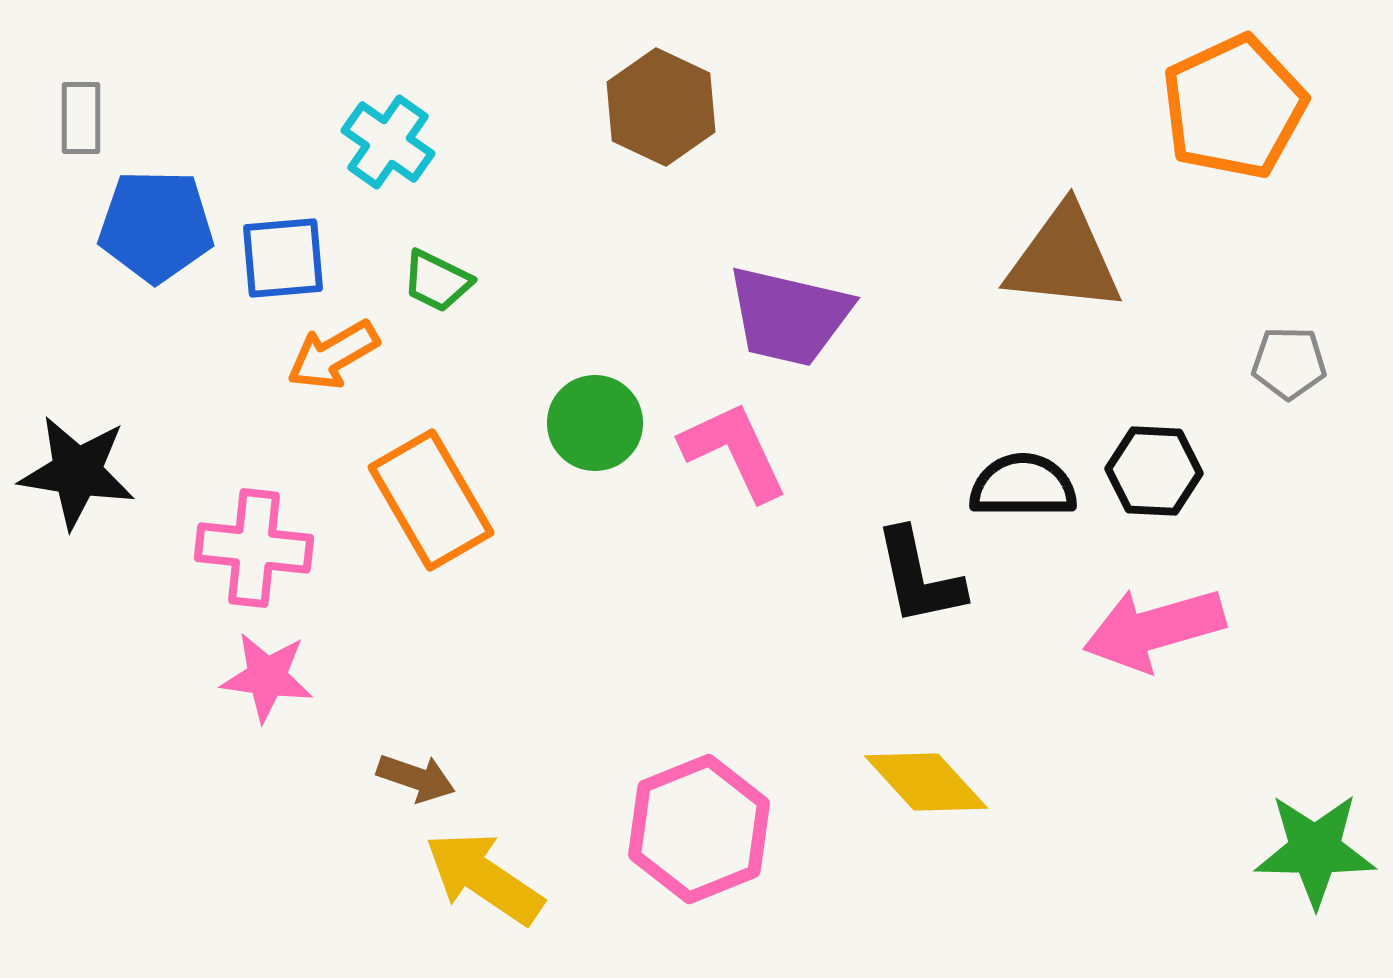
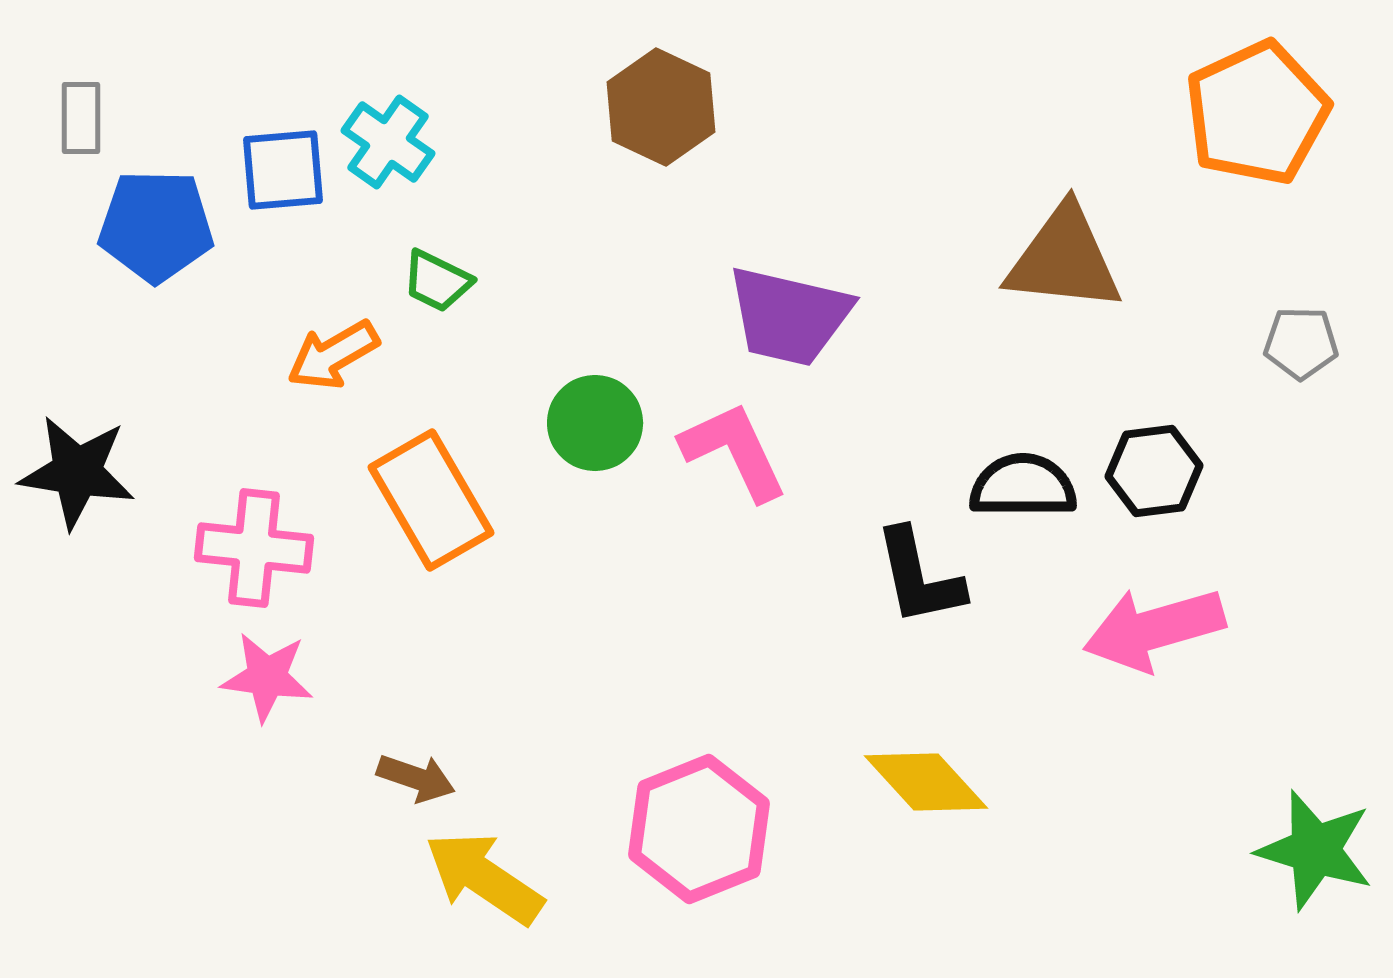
orange pentagon: moved 23 px right, 6 px down
blue square: moved 88 px up
gray pentagon: moved 12 px right, 20 px up
black hexagon: rotated 10 degrees counterclockwise
green star: rotated 16 degrees clockwise
